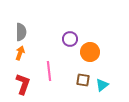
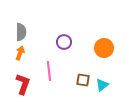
purple circle: moved 6 px left, 3 px down
orange circle: moved 14 px right, 4 px up
